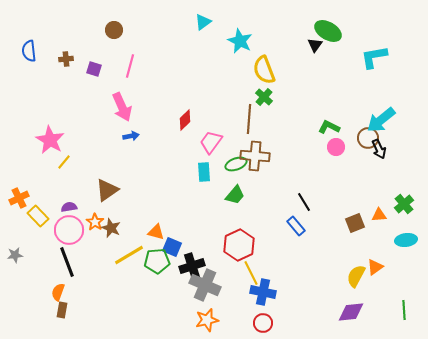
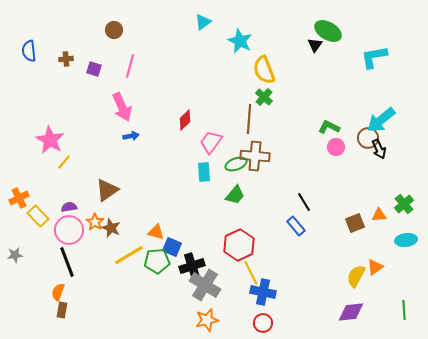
gray cross at (205, 285): rotated 8 degrees clockwise
